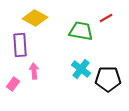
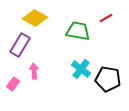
green trapezoid: moved 3 px left
purple rectangle: rotated 35 degrees clockwise
black pentagon: rotated 10 degrees clockwise
